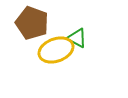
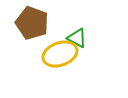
yellow ellipse: moved 4 px right, 4 px down
